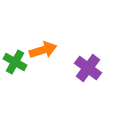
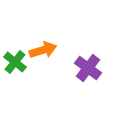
green cross: rotated 10 degrees clockwise
